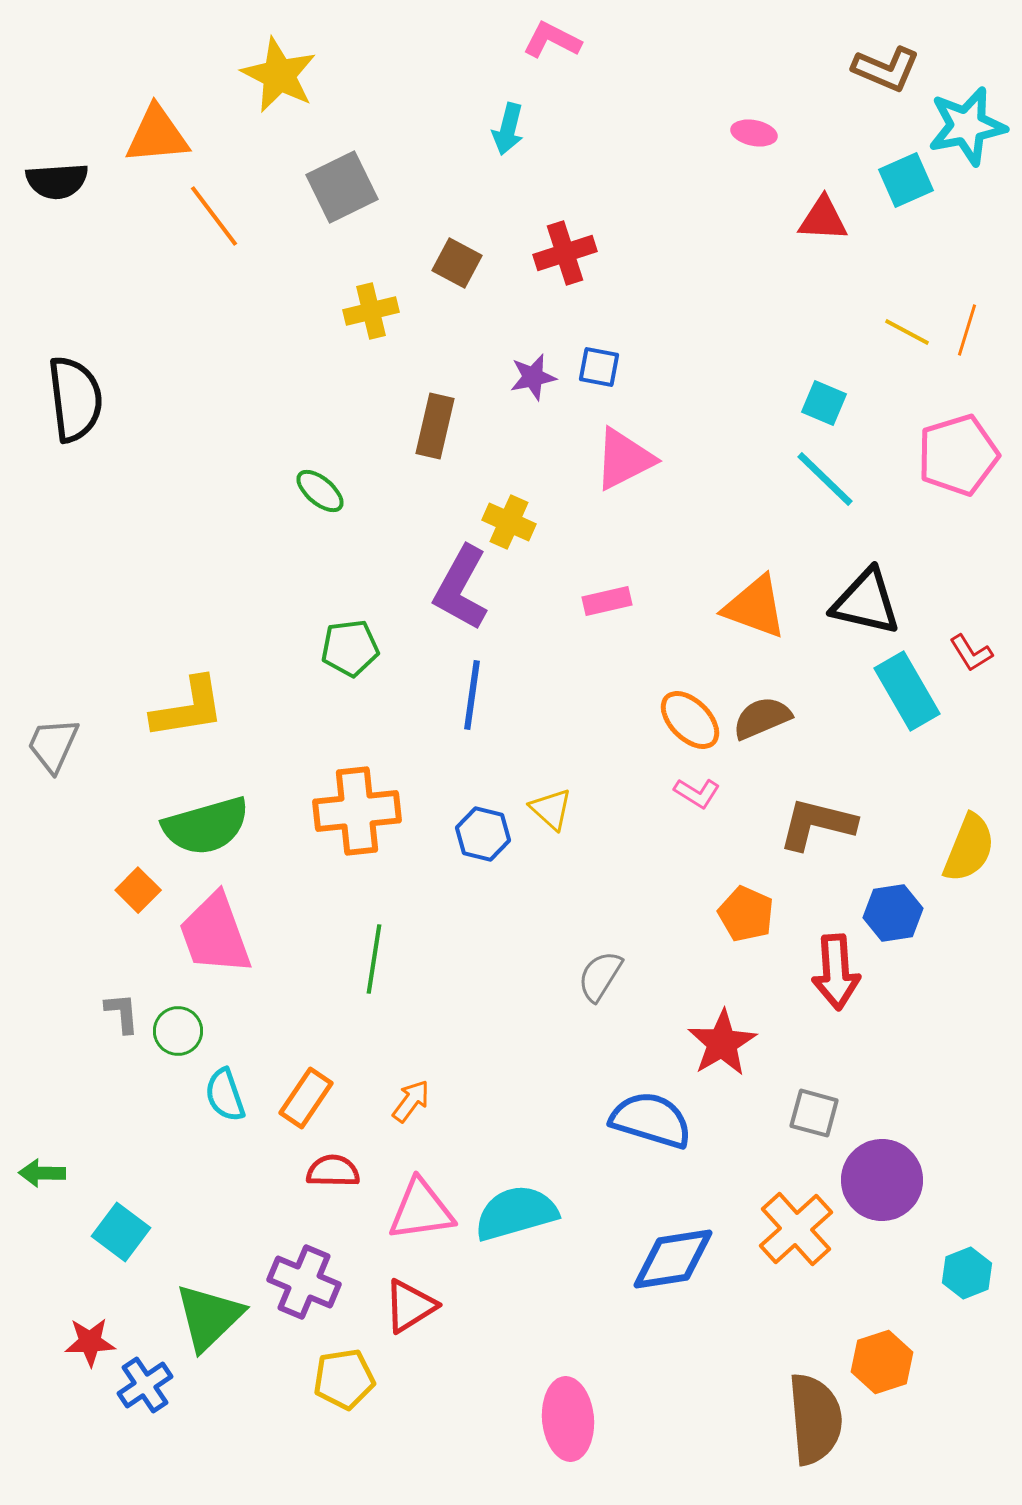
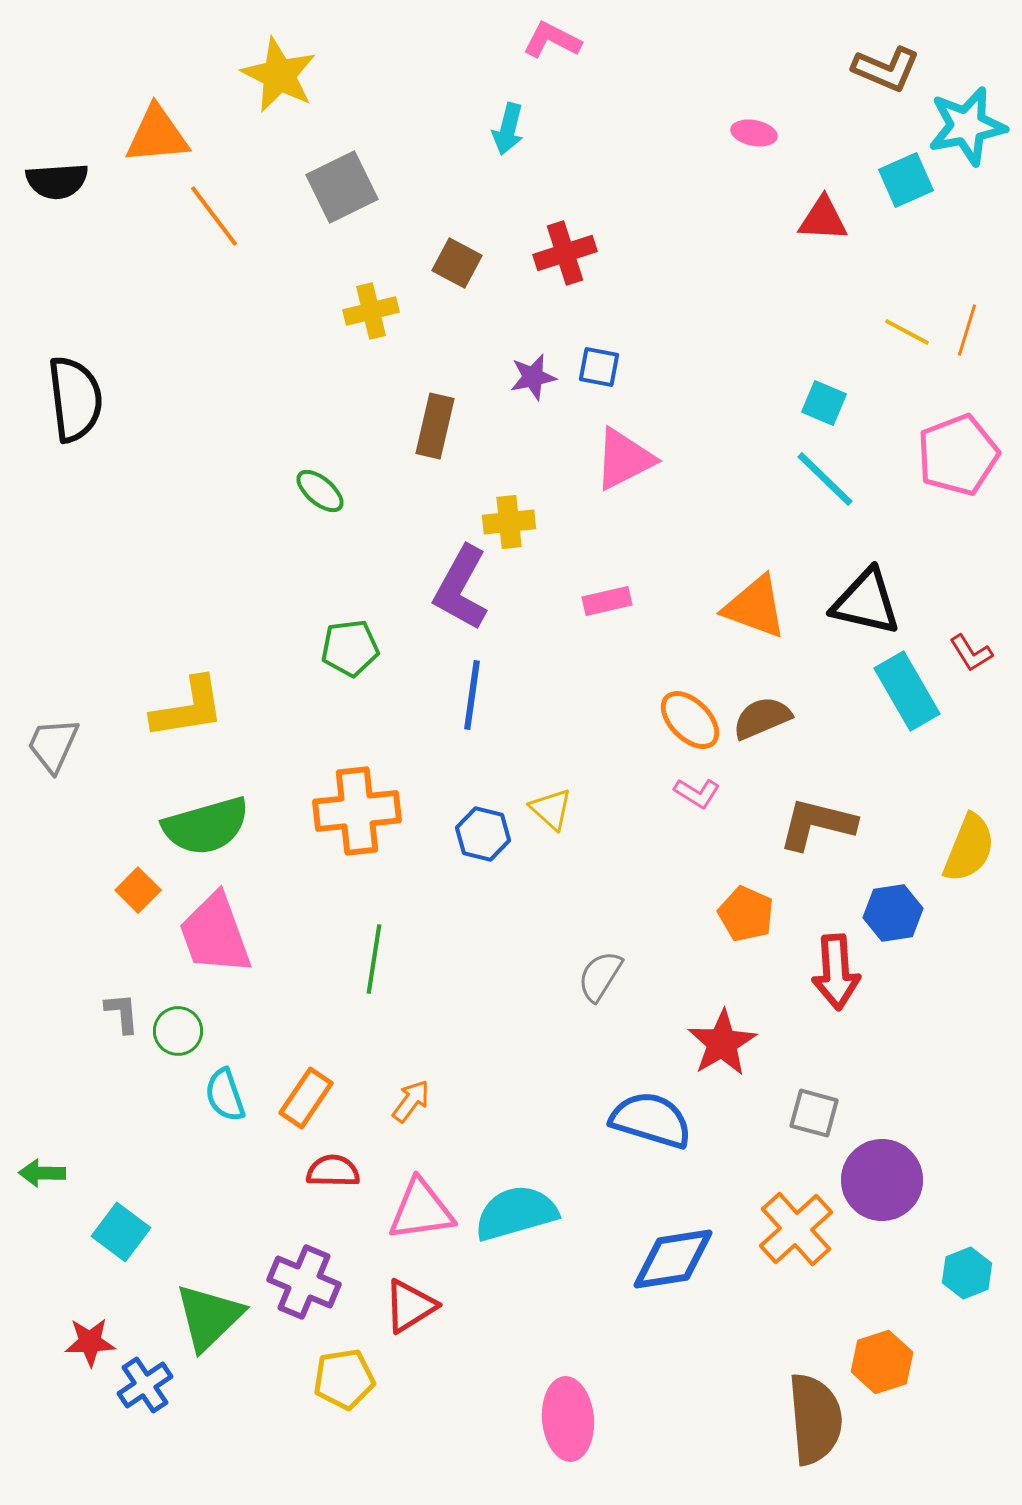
pink pentagon at (958, 455): rotated 4 degrees counterclockwise
yellow cross at (509, 522): rotated 30 degrees counterclockwise
